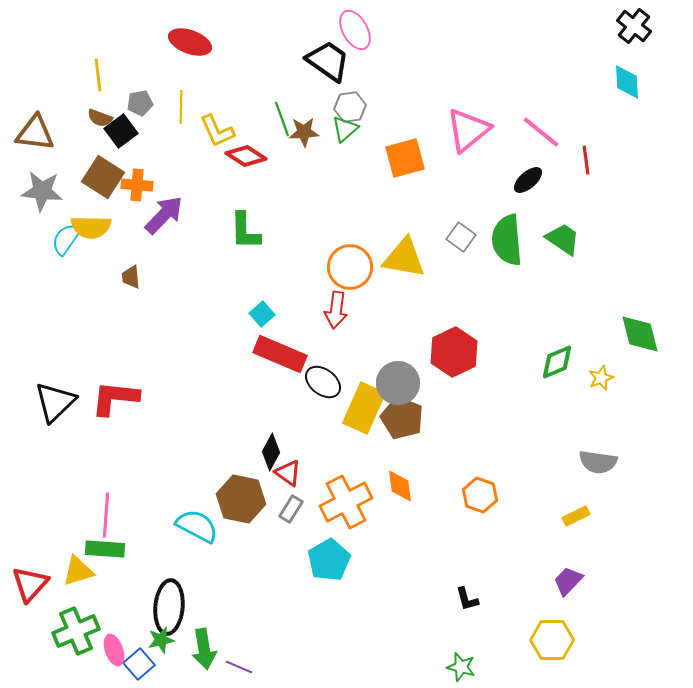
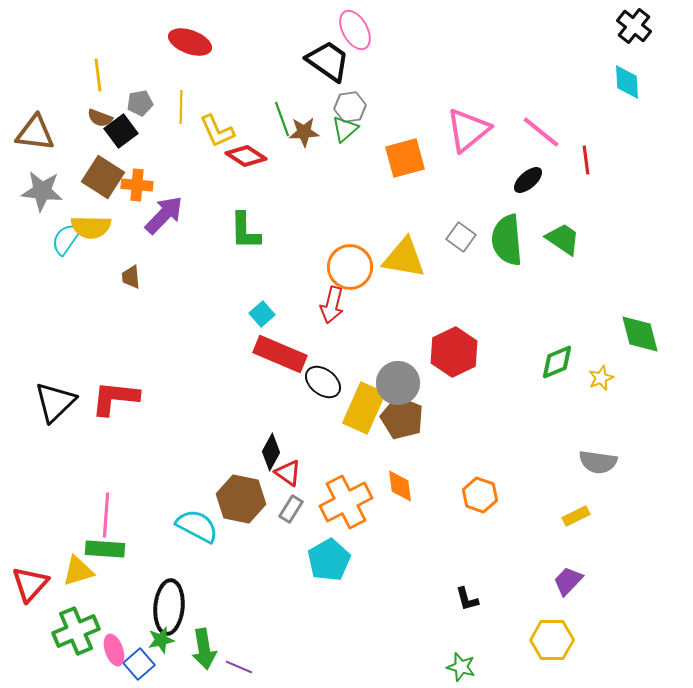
red arrow at (336, 310): moved 4 px left, 5 px up; rotated 6 degrees clockwise
